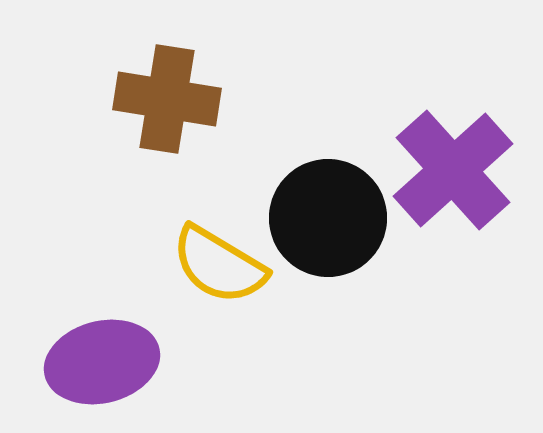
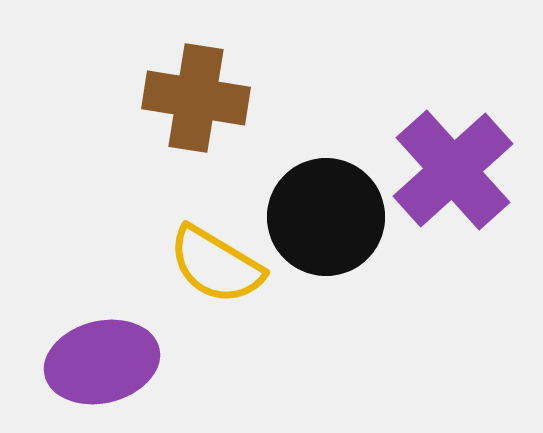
brown cross: moved 29 px right, 1 px up
black circle: moved 2 px left, 1 px up
yellow semicircle: moved 3 px left
